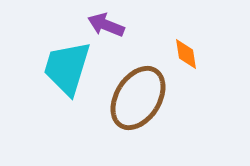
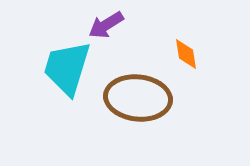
purple arrow: rotated 54 degrees counterclockwise
brown ellipse: rotated 64 degrees clockwise
